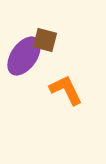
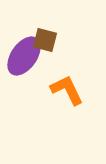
orange L-shape: moved 1 px right
